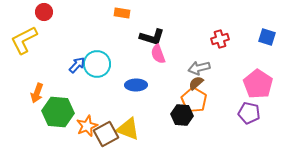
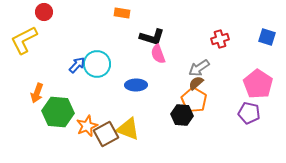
gray arrow: rotated 20 degrees counterclockwise
